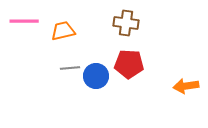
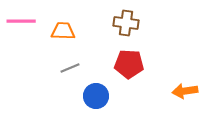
pink line: moved 3 px left
orange trapezoid: rotated 15 degrees clockwise
gray line: rotated 18 degrees counterclockwise
blue circle: moved 20 px down
orange arrow: moved 1 px left, 5 px down
